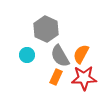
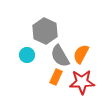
gray hexagon: moved 1 px left, 2 px down
red star: moved 2 px left, 4 px down
